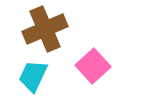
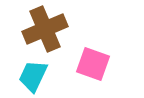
pink square: moved 2 px up; rotated 28 degrees counterclockwise
